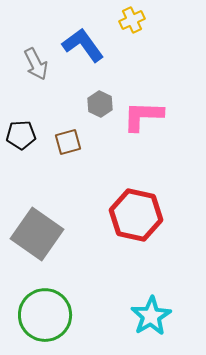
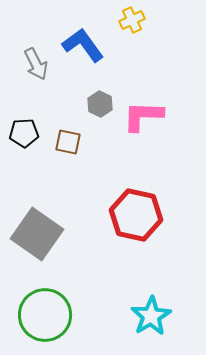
black pentagon: moved 3 px right, 2 px up
brown square: rotated 28 degrees clockwise
